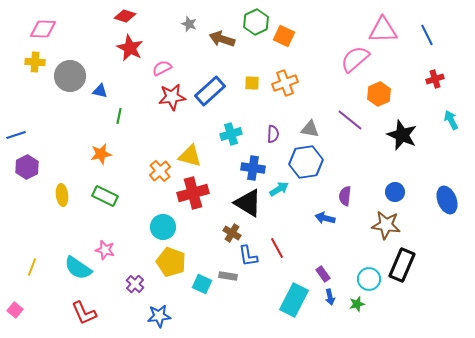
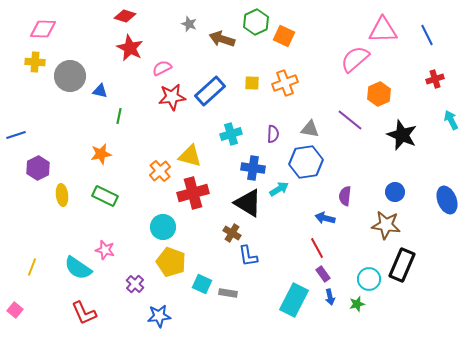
purple hexagon at (27, 167): moved 11 px right, 1 px down
red line at (277, 248): moved 40 px right
gray rectangle at (228, 276): moved 17 px down
